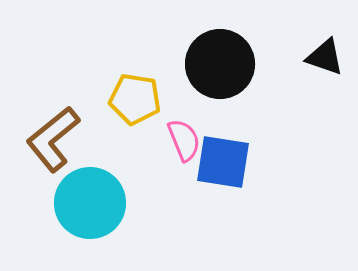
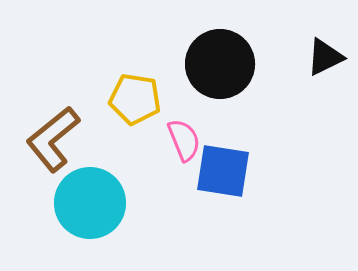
black triangle: rotated 45 degrees counterclockwise
blue square: moved 9 px down
